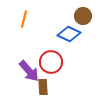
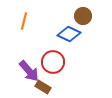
orange line: moved 2 px down
red circle: moved 2 px right
brown rectangle: rotated 56 degrees counterclockwise
